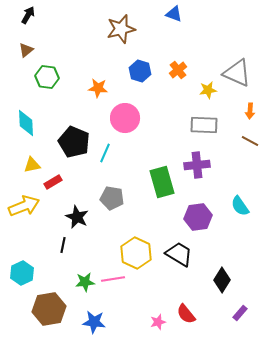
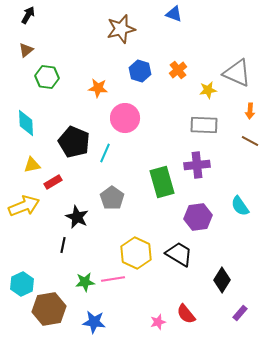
gray pentagon: rotated 25 degrees clockwise
cyan hexagon: moved 11 px down
